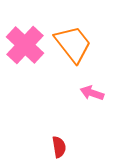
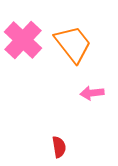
pink cross: moved 2 px left, 5 px up
pink arrow: rotated 25 degrees counterclockwise
